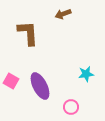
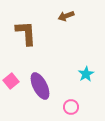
brown arrow: moved 3 px right, 2 px down
brown L-shape: moved 2 px left
cyan star: rotated 21 degrees counterclockwise
pink square: rotated 21 degrees clockwise
